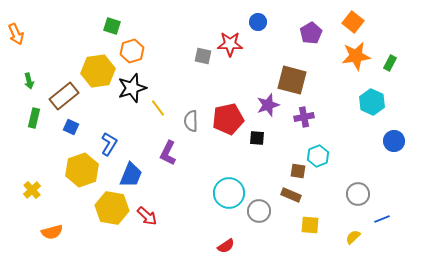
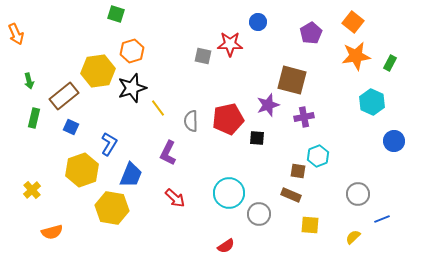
green square at (112, 26): moved 4 px right, 12 px up
gray circle at (259, 211): moved 3 px down
red arrow at (147, 216): moved 28 px right, 18 px up
